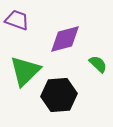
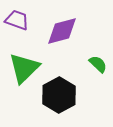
purple diamond: moved 3 px left, 8 px up
green triangle: moved 1 px left, 3 px up
black hexagon: rotated 24 degrees counterclockwise
